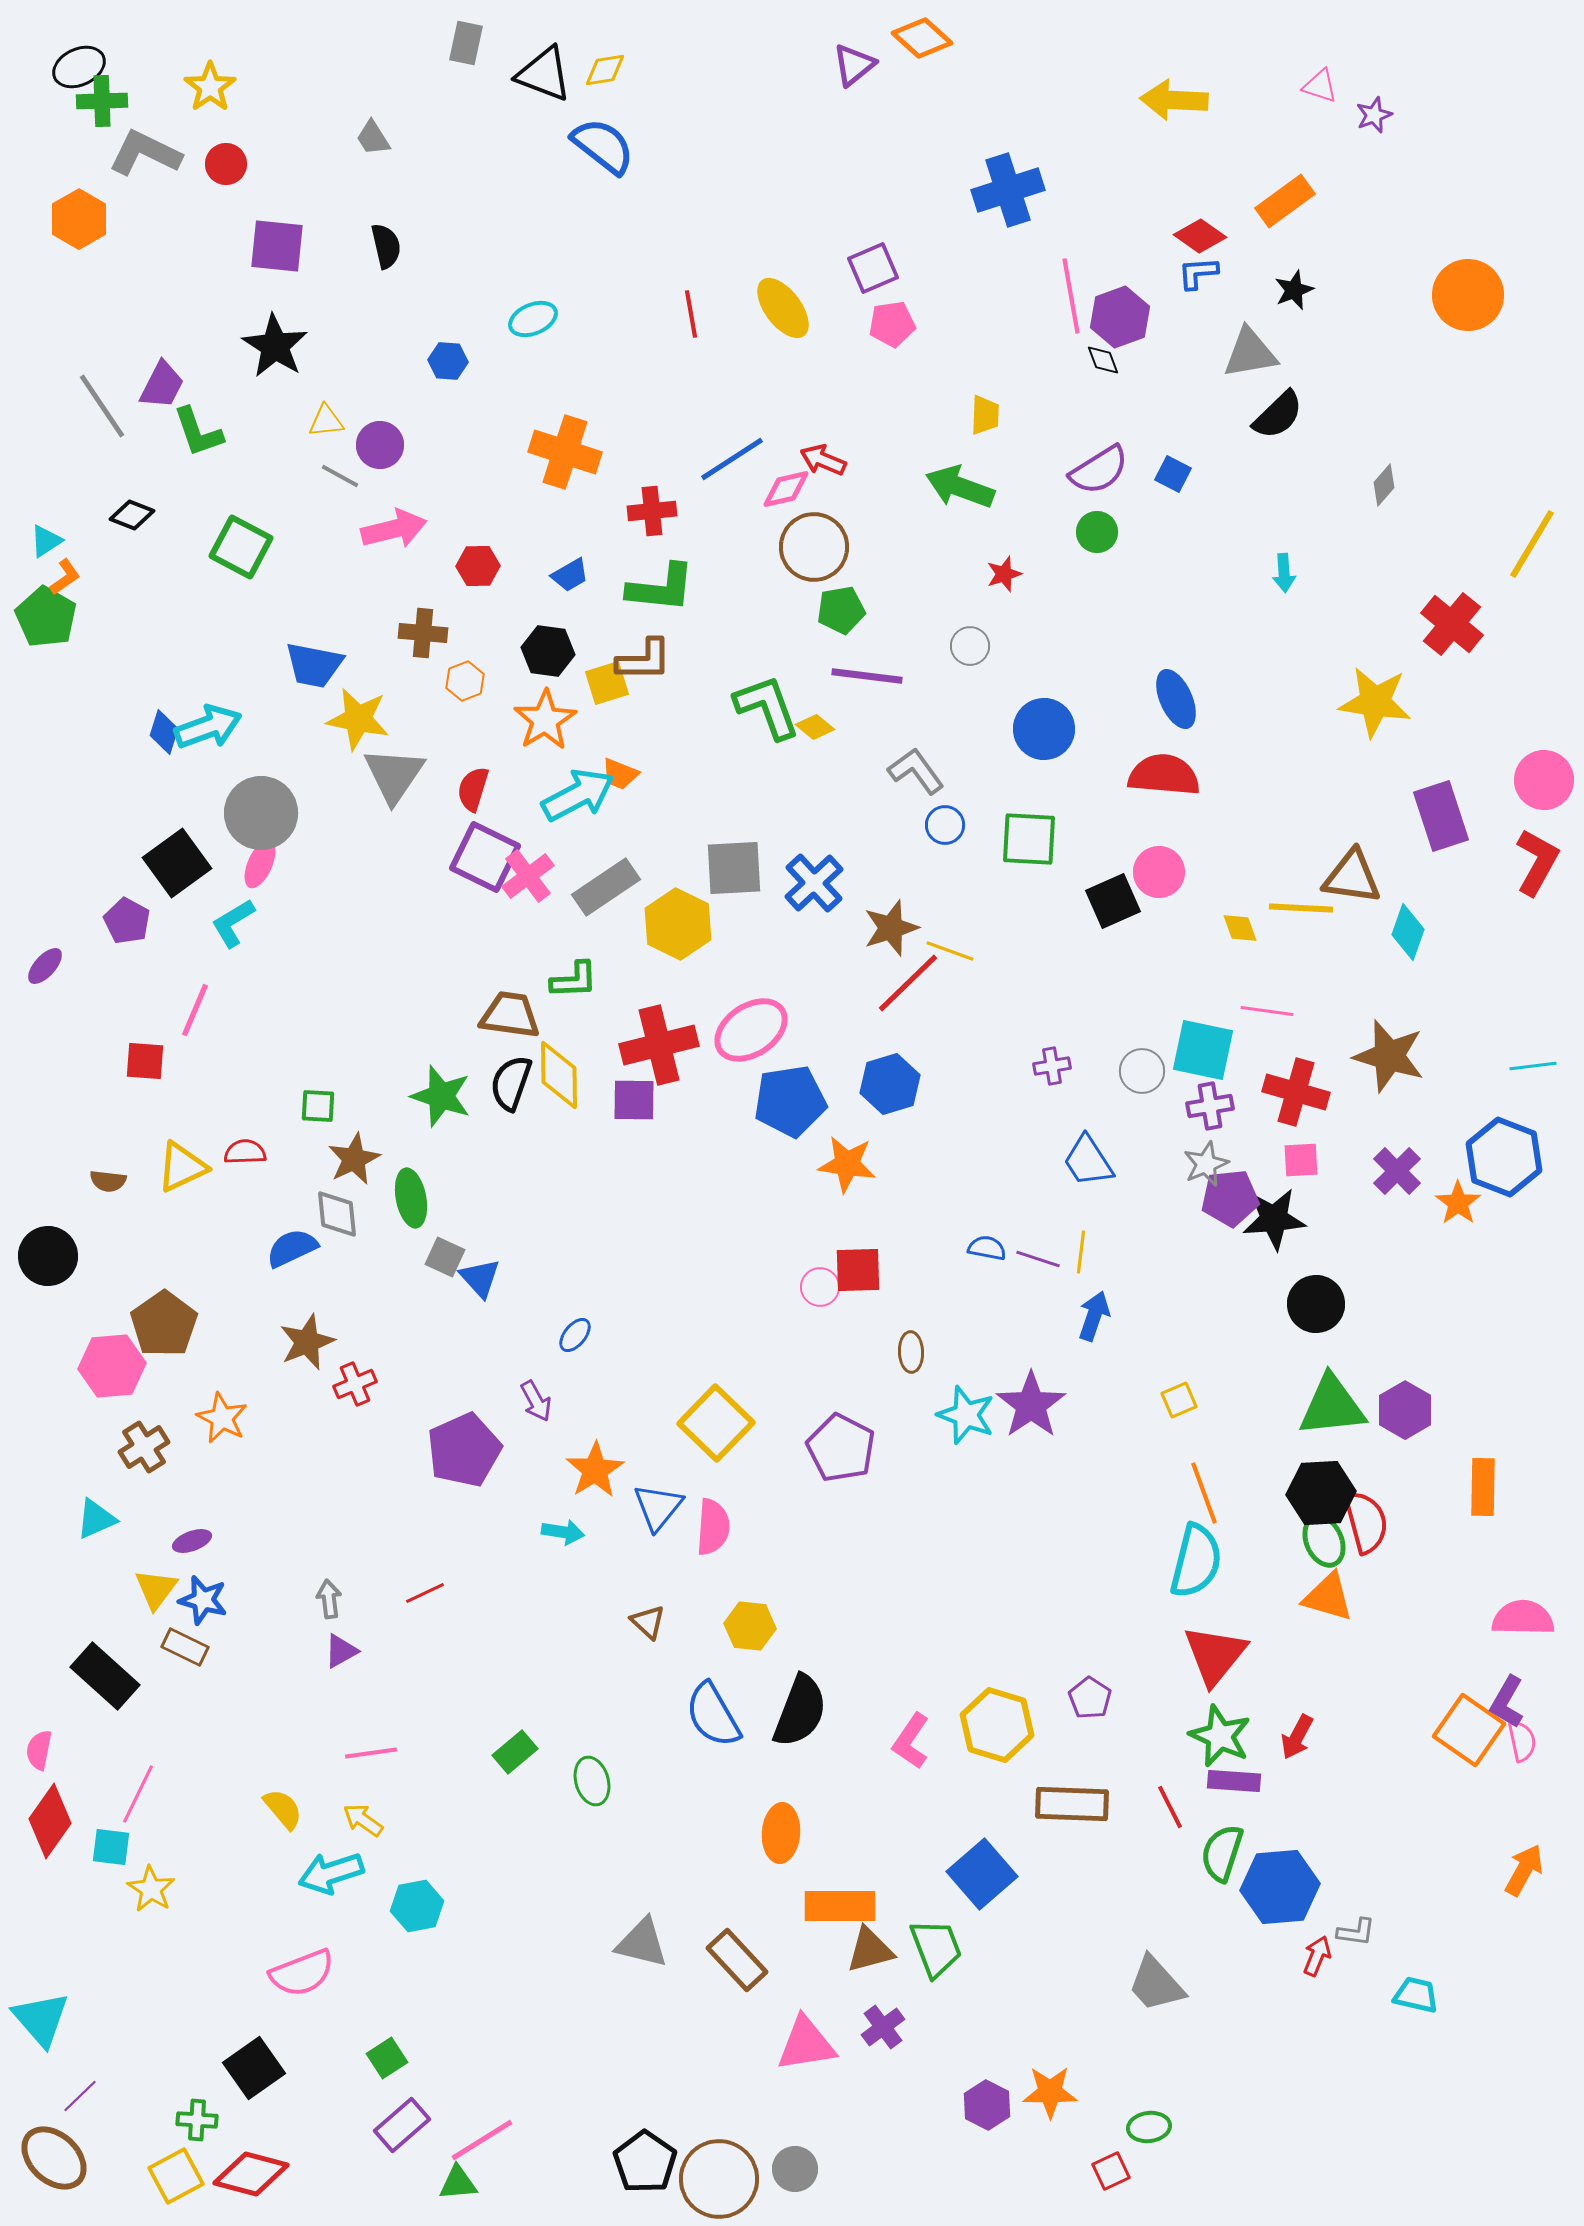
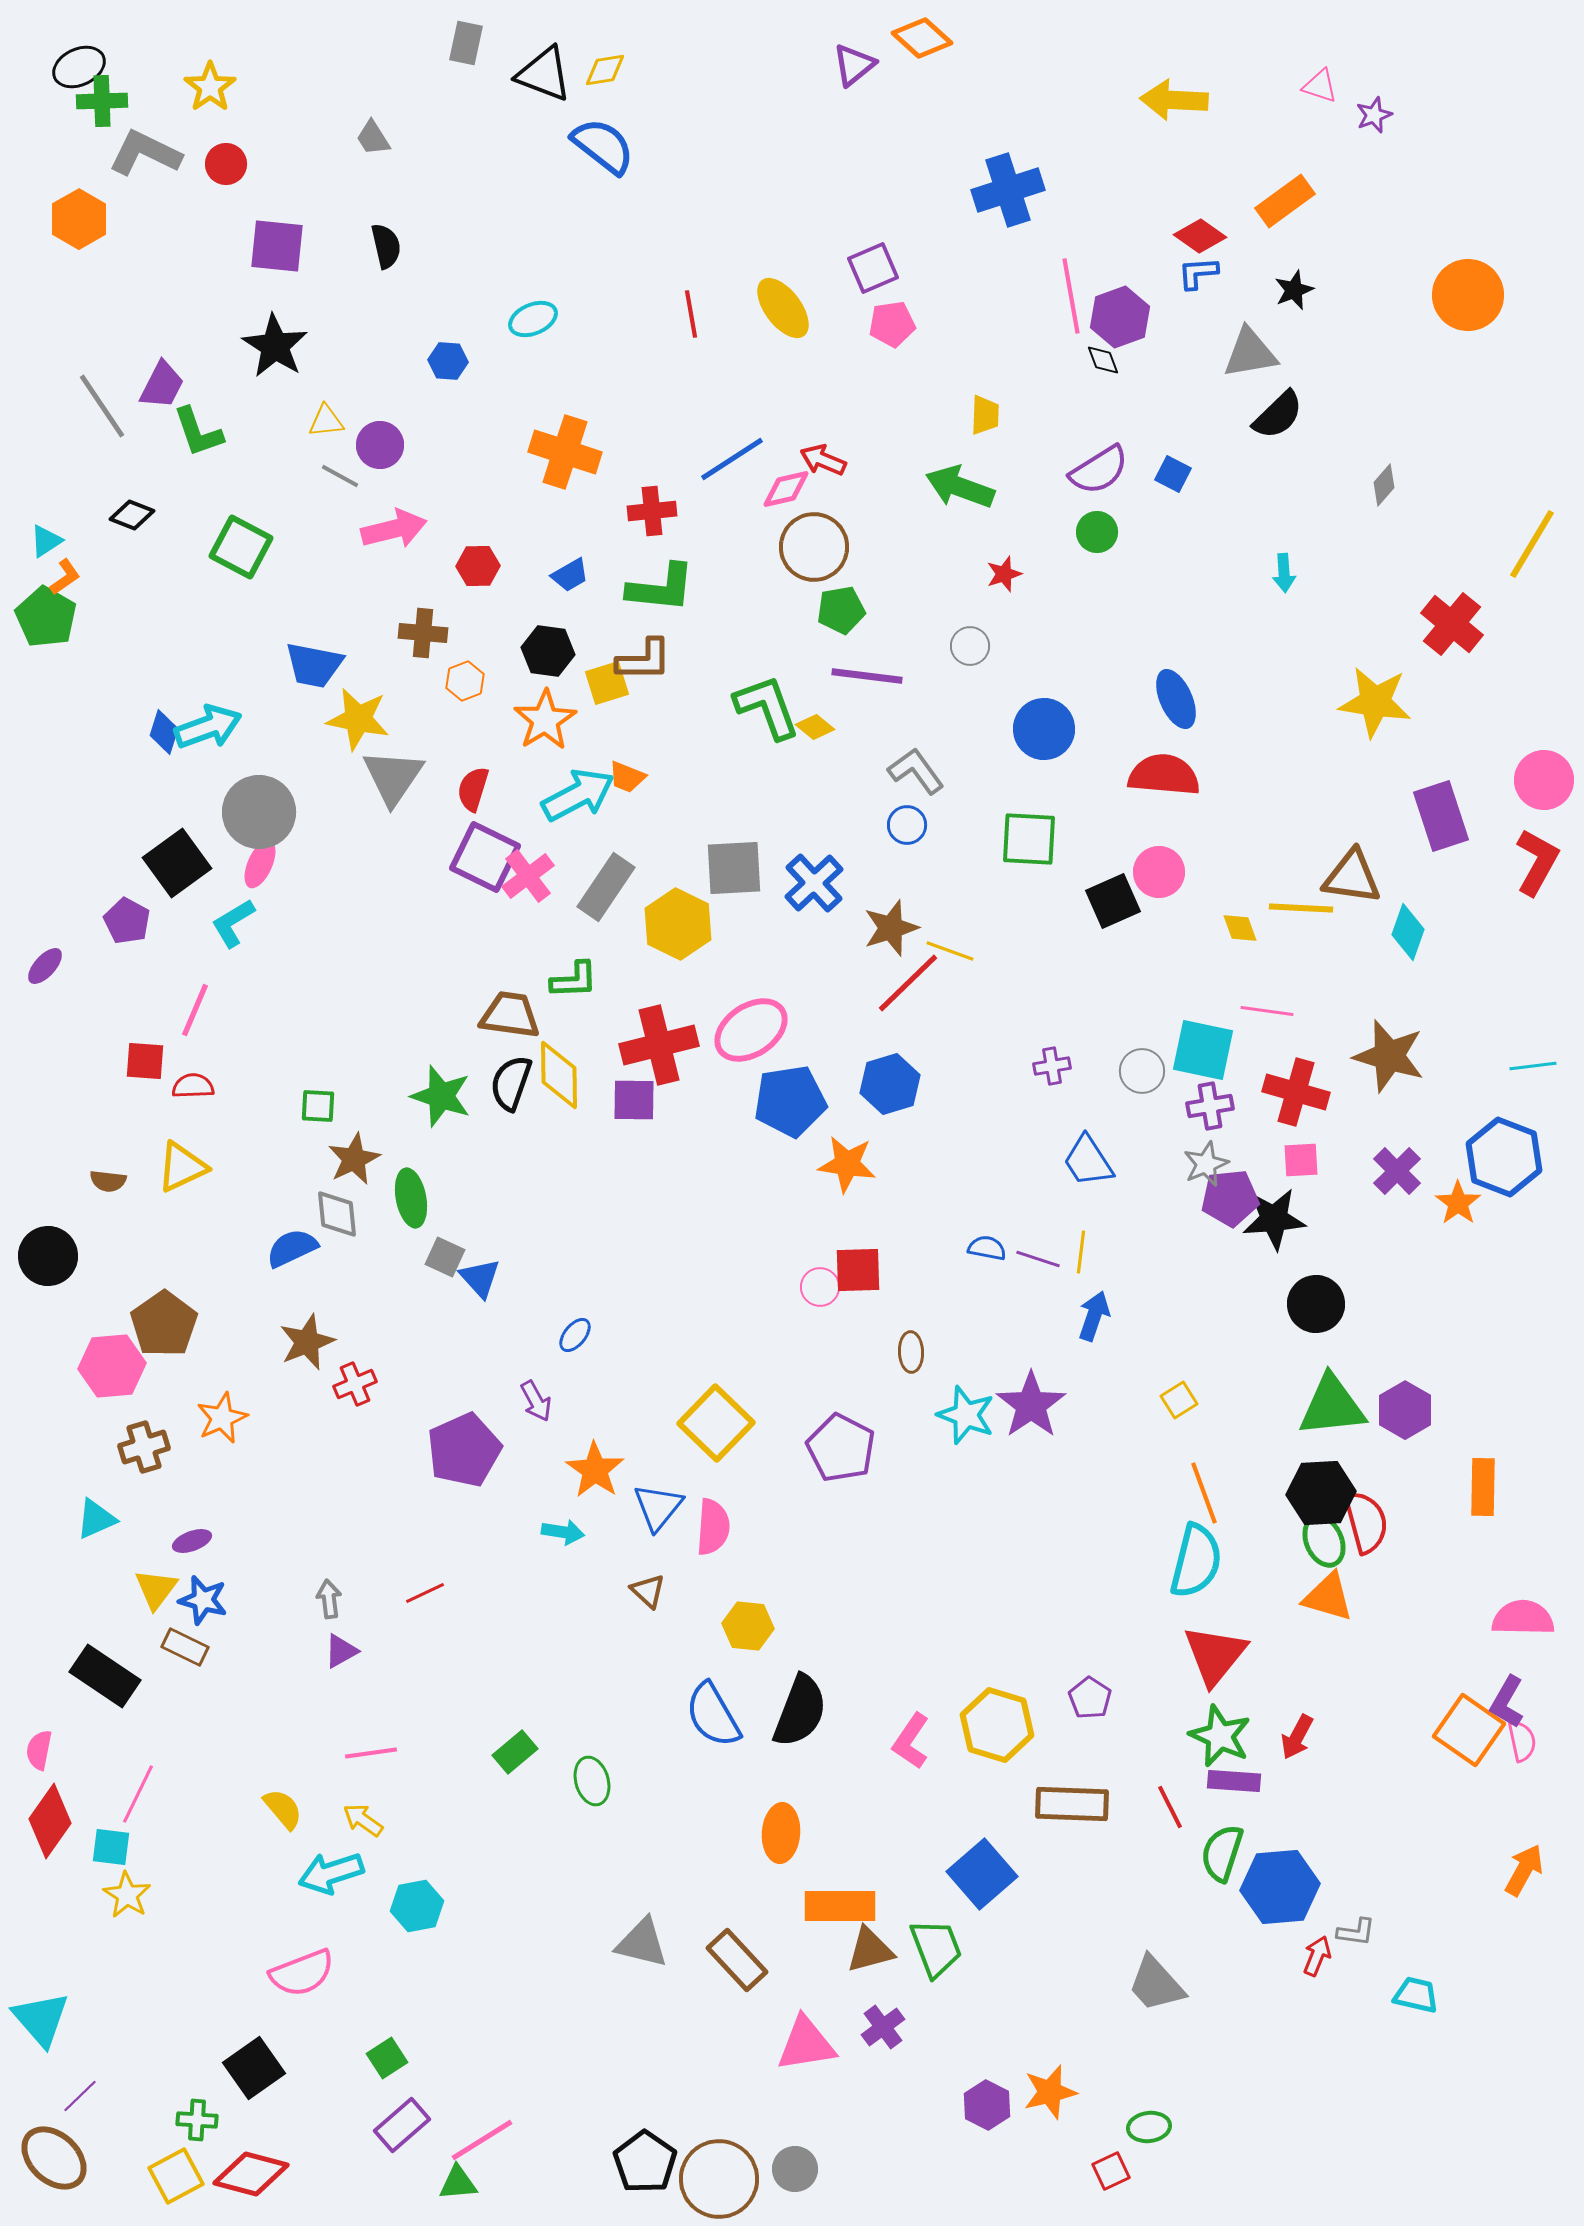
orange trapezoid at (620, 774): moved 7 px right, 3 px down
gray triangle at (394, 775): moved 1 px left, 2 px down
gray circle at (261, 813): moved 2 px left, 1 px up
blue circle at (945, 825): moved 38 px left
gray rectangle at (606, 887): rotated 22 degrees counterclockwise
red semicircle at (245, 1152): moved 52 px left, 66 px up
yellow square at (1179, 1400): rotated 9 degrees counterclockwise
orange star at (222, 1418): rotated 21 degrees clockwise
brown cross at (144, 1447): rotated 15 degrees clockwise
orange star at (595, 1470): rotated 6 degrees counterclockwise
brown triangle at (648, 1622): moved 31 px up
yellow hexagon at (750, 1626): moved 2 px left
black rectangle at (105, 1676): rotated 8 degrees counterclockwise
yellow star at (151, 1889): moved 24 px left, 6 px down
orange star at (1050, 2092): rotated 14 degrees counterclockwise
